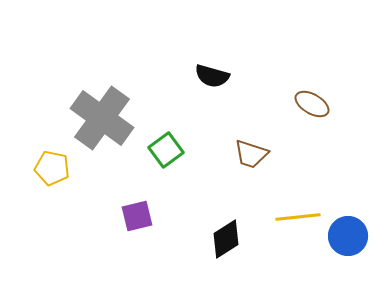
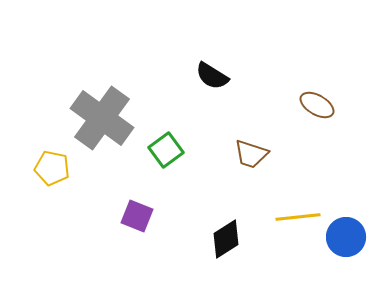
black semicircle: rotated 16 degrees clockwise
brown ellipse: moved 5 px right, 1 px down
purple square: rotated 36 degrees clockwise
blue circle: moved 2 px left, 1 px down
